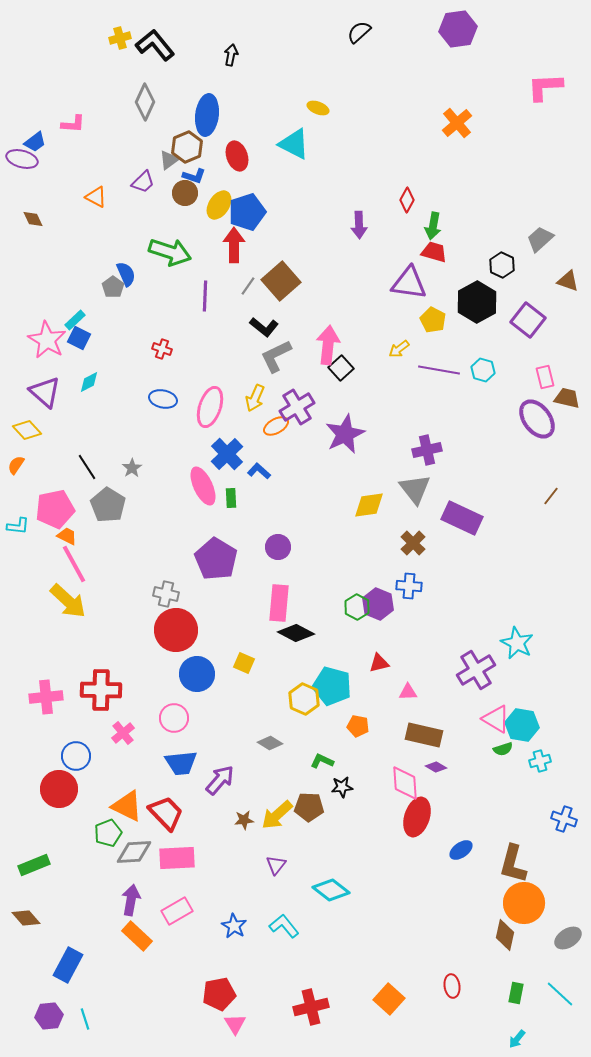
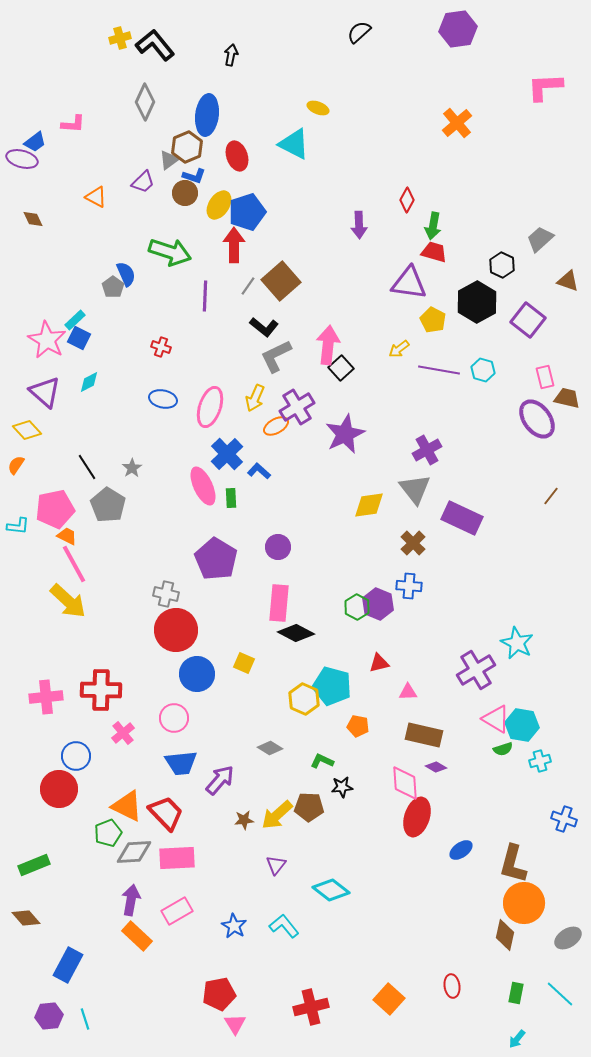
red cross at (162, 349): moved 1 px left, 2 px up
purple cross at (427, 450): rotated 16 degrees counterclockwise
gray diamond at (270, 743): moved 5 px down
